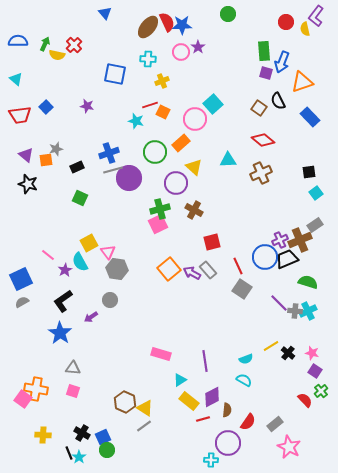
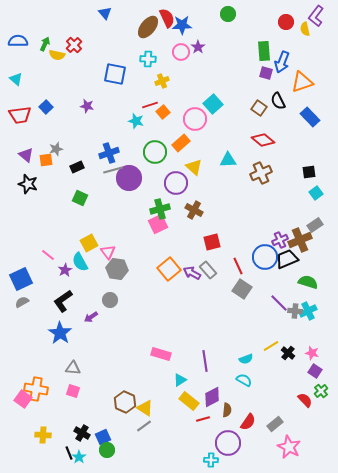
red semicircle at (167, 22): moved 4 px up
orange square at (163, 112): rotated 24 degrees clockwise
